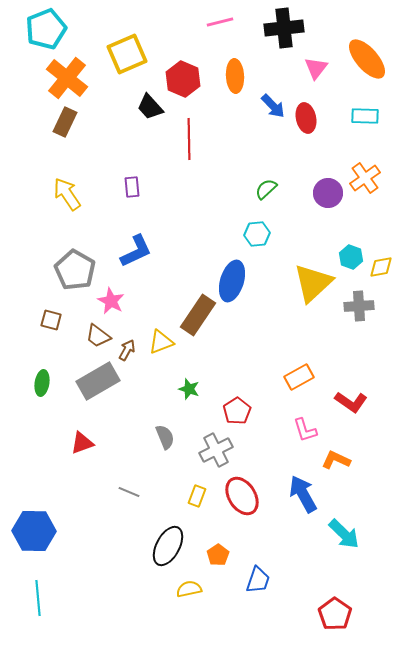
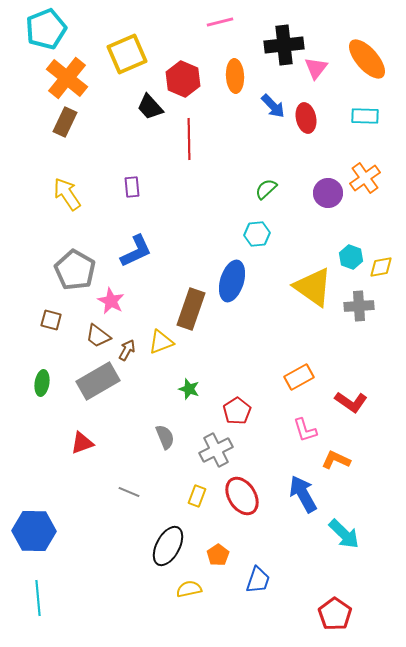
black cross at (284, 28): moved 17 px down
yellow triangle at (313, 283): moved 4 px down; rotated 42 degrees counterclockwise
brown rectangle at (198, 315): moved 7 px left, 6 px up; rotated 15 degrees counterclockwise
